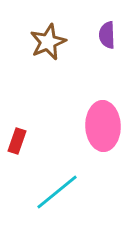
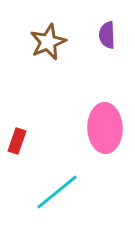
pink ellipse: moved 2 px right, 2 px down
